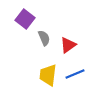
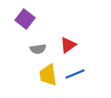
gray semicircle: moved 6 px left, 11 px down; rotated 105 degrees clockwise
yellow trapezoid: rotated 15 degrees counterclockwise
